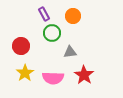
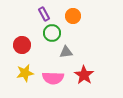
red circle: moved 1 px right, 1 px up
gray triangle: moved 4 px left
yellow star: rotated 24 degrees clockwise
